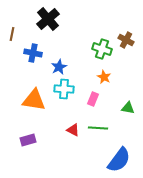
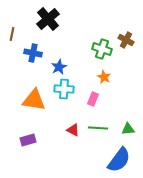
green triangle: moved 21 px down; rotated 16 degrees counterclockwise
